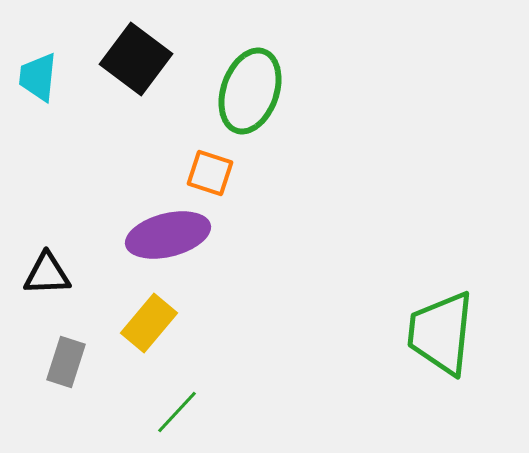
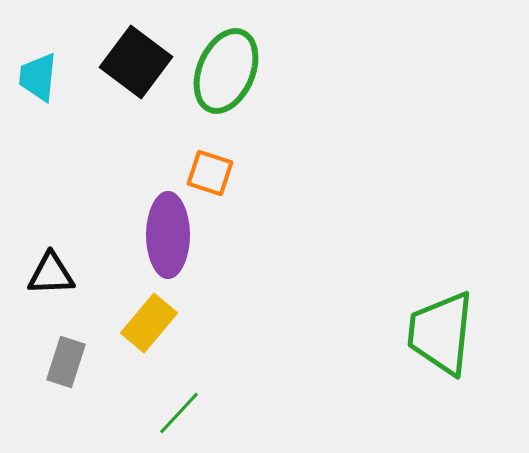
black square: moved 3 px down
green ellipse: moved 24 px left, 20 px up; rotated 4 degrees clockwise
purple ellipse: rotated 76 degrees counterclockwise
black triangle: moved 4 px right
green line: moved 2 px right, 1 px down
